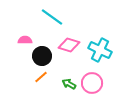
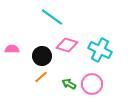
pink semicircle: moved 13 px left, 9 px down
pink diamond: moved 2 px left
pink circle: moved 1 px down
